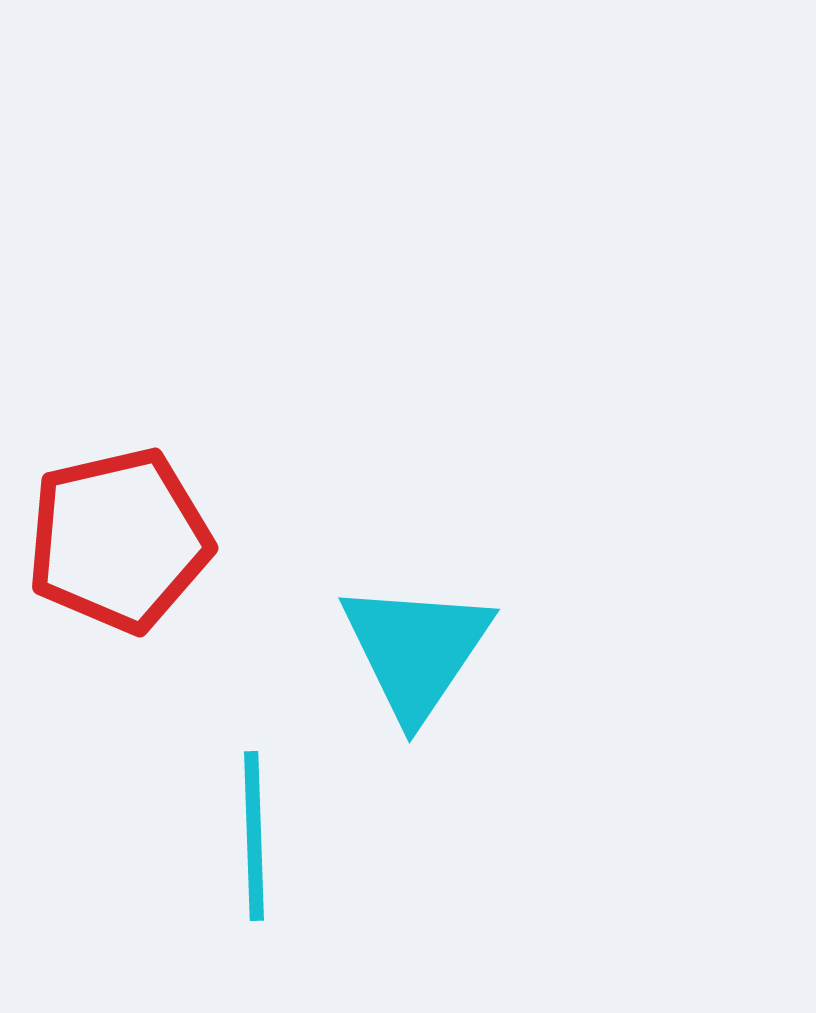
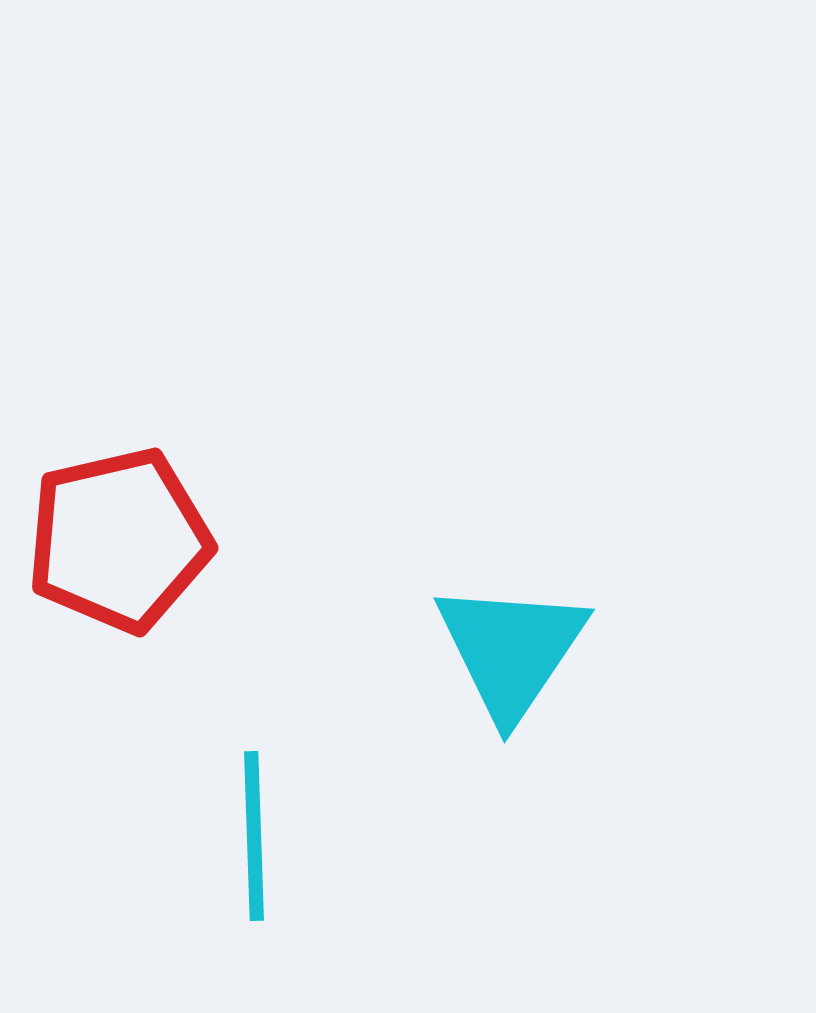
cyan triangle: moved 95 px right
